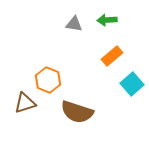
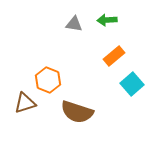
orange rectangle: moved 2 px right
